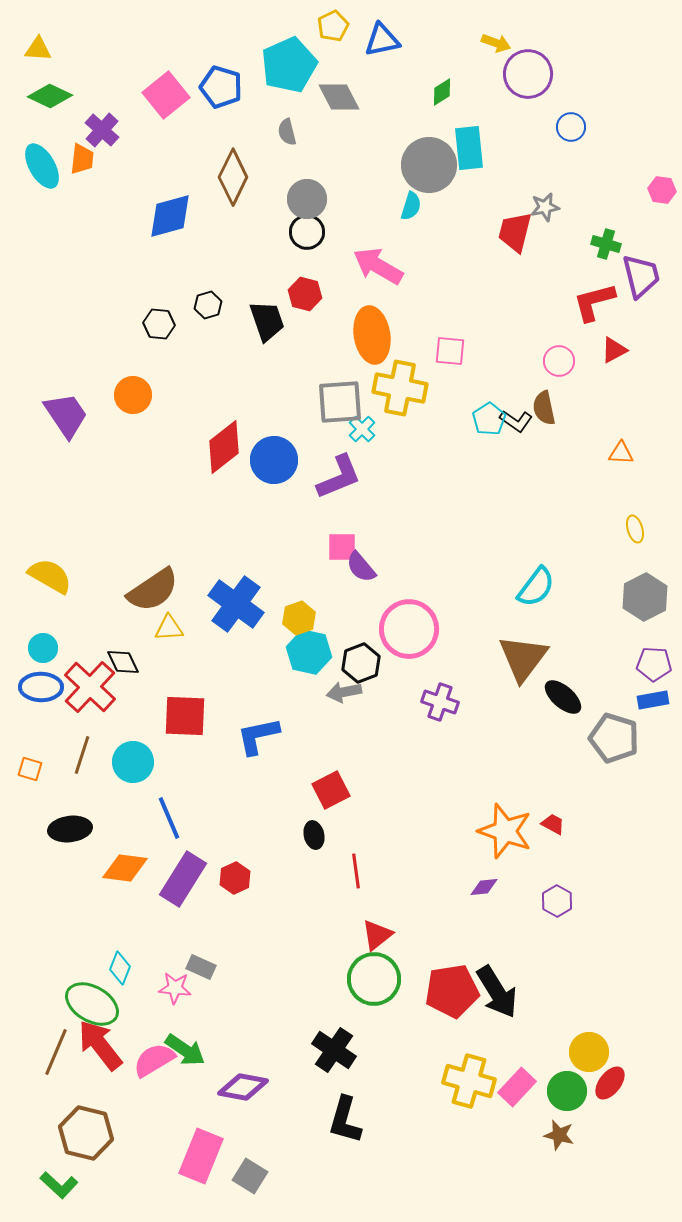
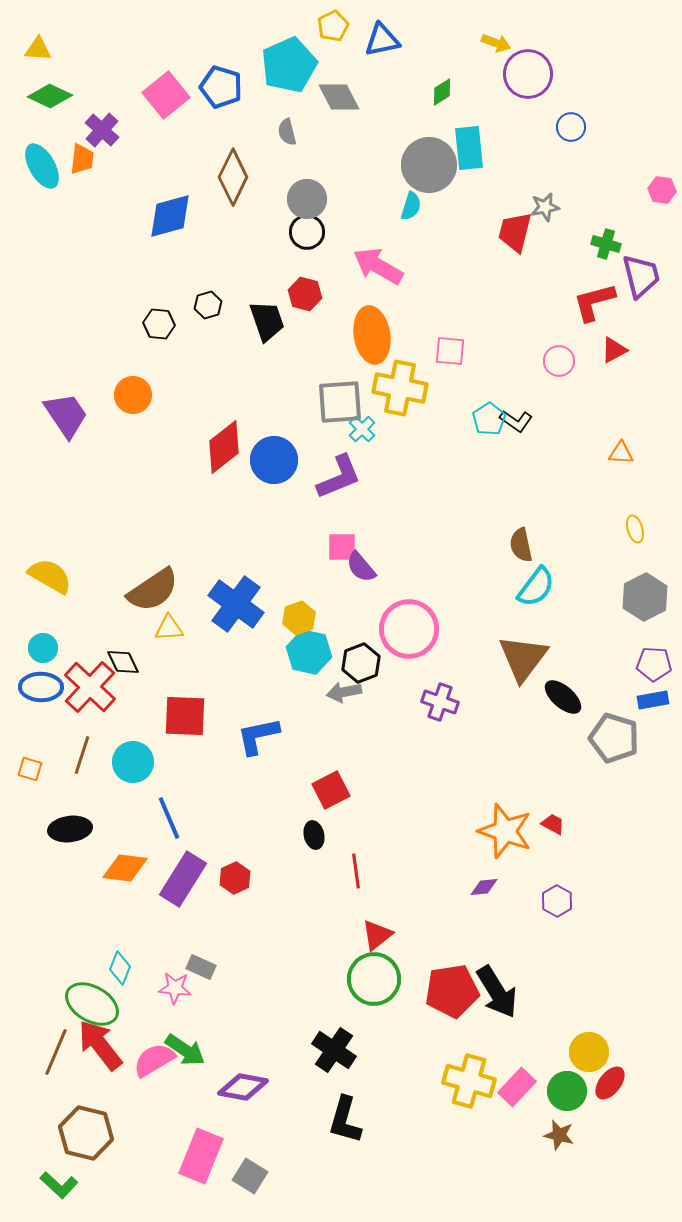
brown semicircle at (544, 408): moved 23 px left, 137 px down
